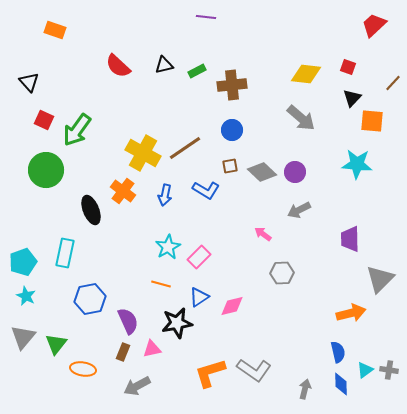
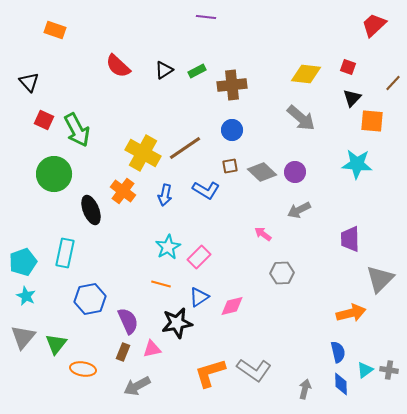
black triangle at (164, 65): moved 5 px down; rotated 18 degrees counterclockwise
green arrow at (77, 130): rotated 64 degrees counterclockwise
green circle at (46, 170): moved 8 px right, 4 px down
